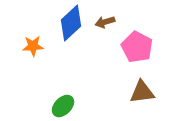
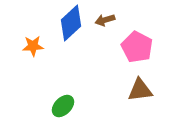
brown arrow: moved 2 px up
brown triangle: moved 2 px left, 2 px up
